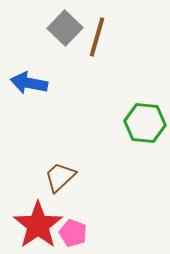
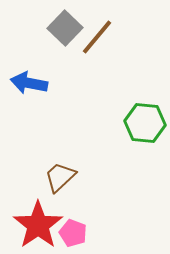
brown line: rotated 24 degrees clockwise
